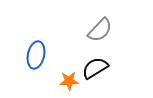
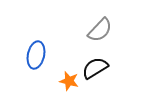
orange star: rotated 18 degrees clockwise
